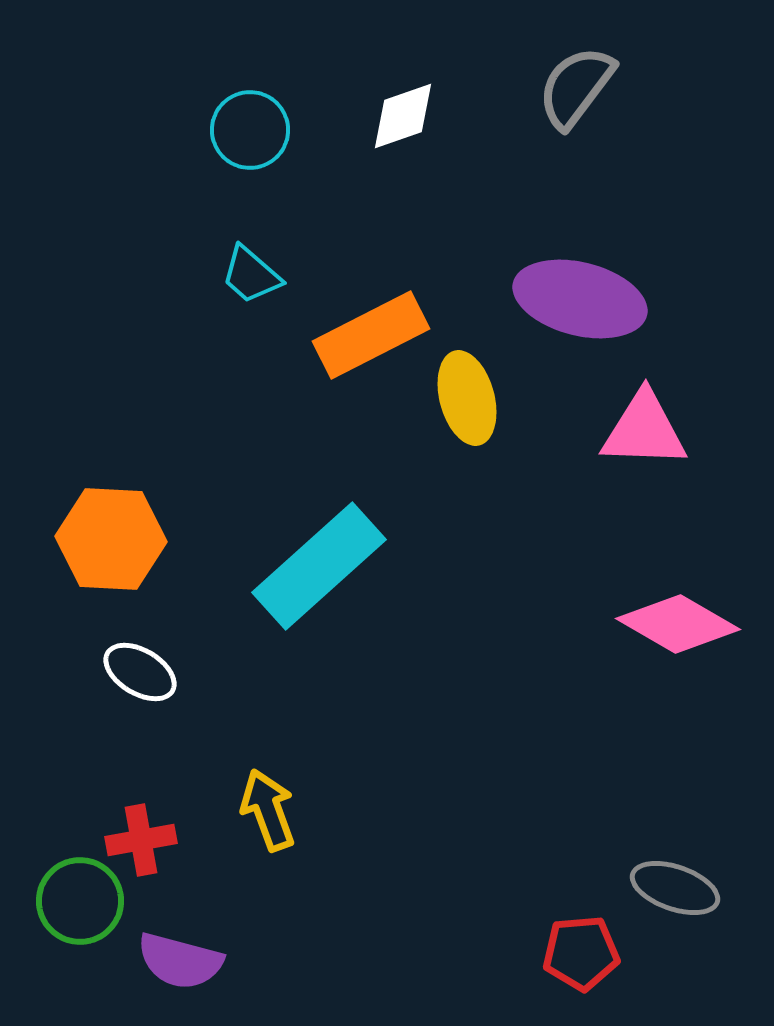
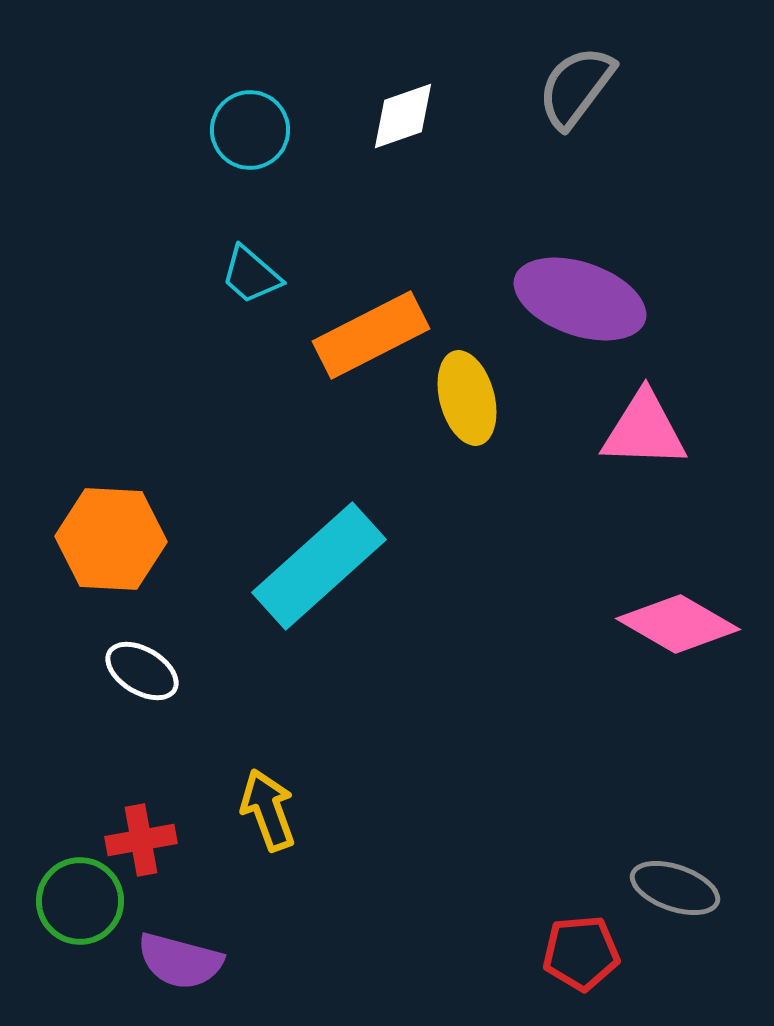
purple ellipse: rotated 5 degrees clockwise
white ellipse: moved 2 px right, 1 px up
